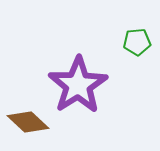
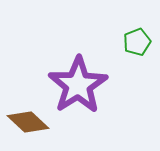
green pentagon: rotated 16 degrees counterclockwise
